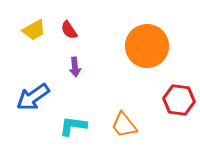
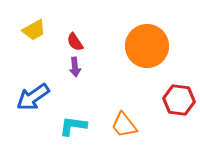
red semicircle: moved 6 px right, 12 px down
